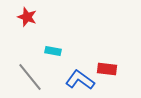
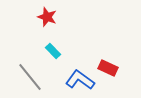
red star: moved 20 px right
cyan rectangle: rotated 35 degrees clockwise
red rectangle: moved 1 px right, 1 px up; rotated 18 degrees clockwise
